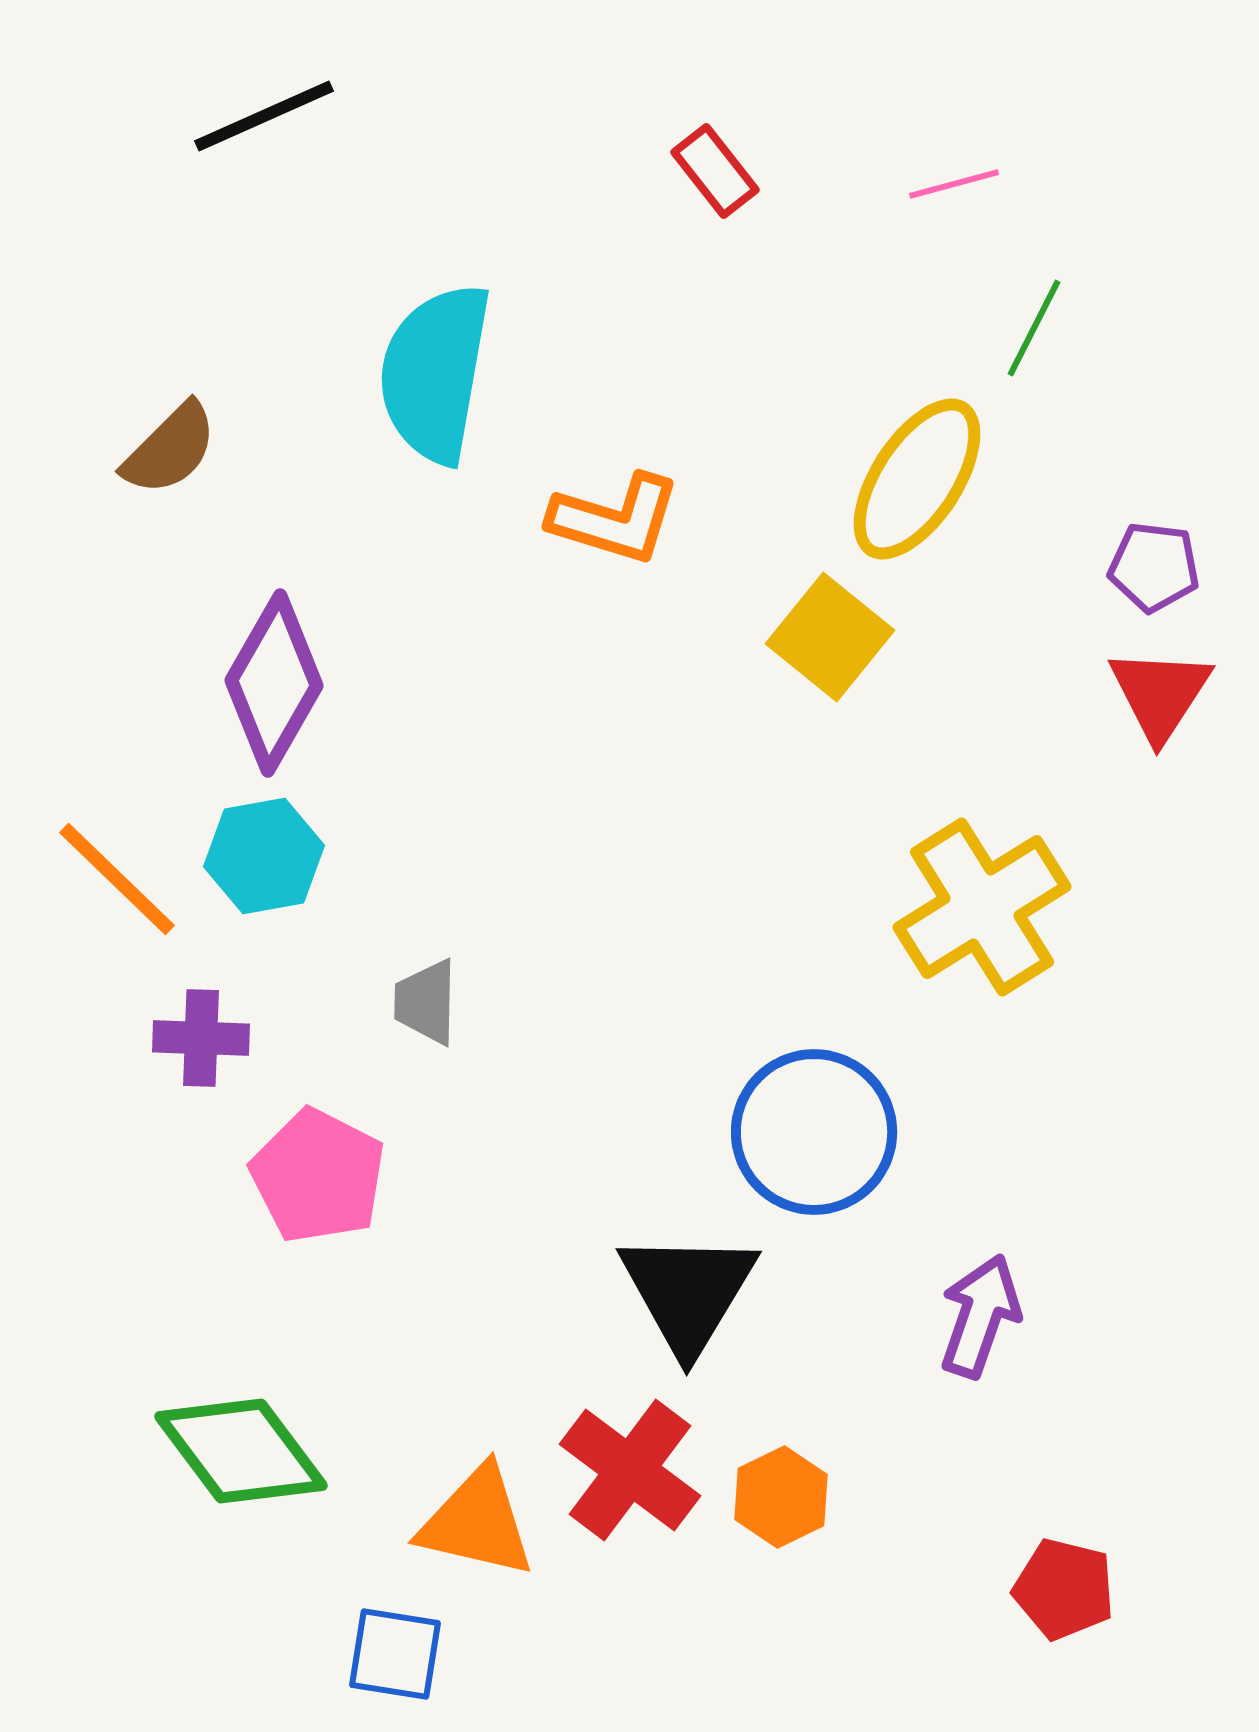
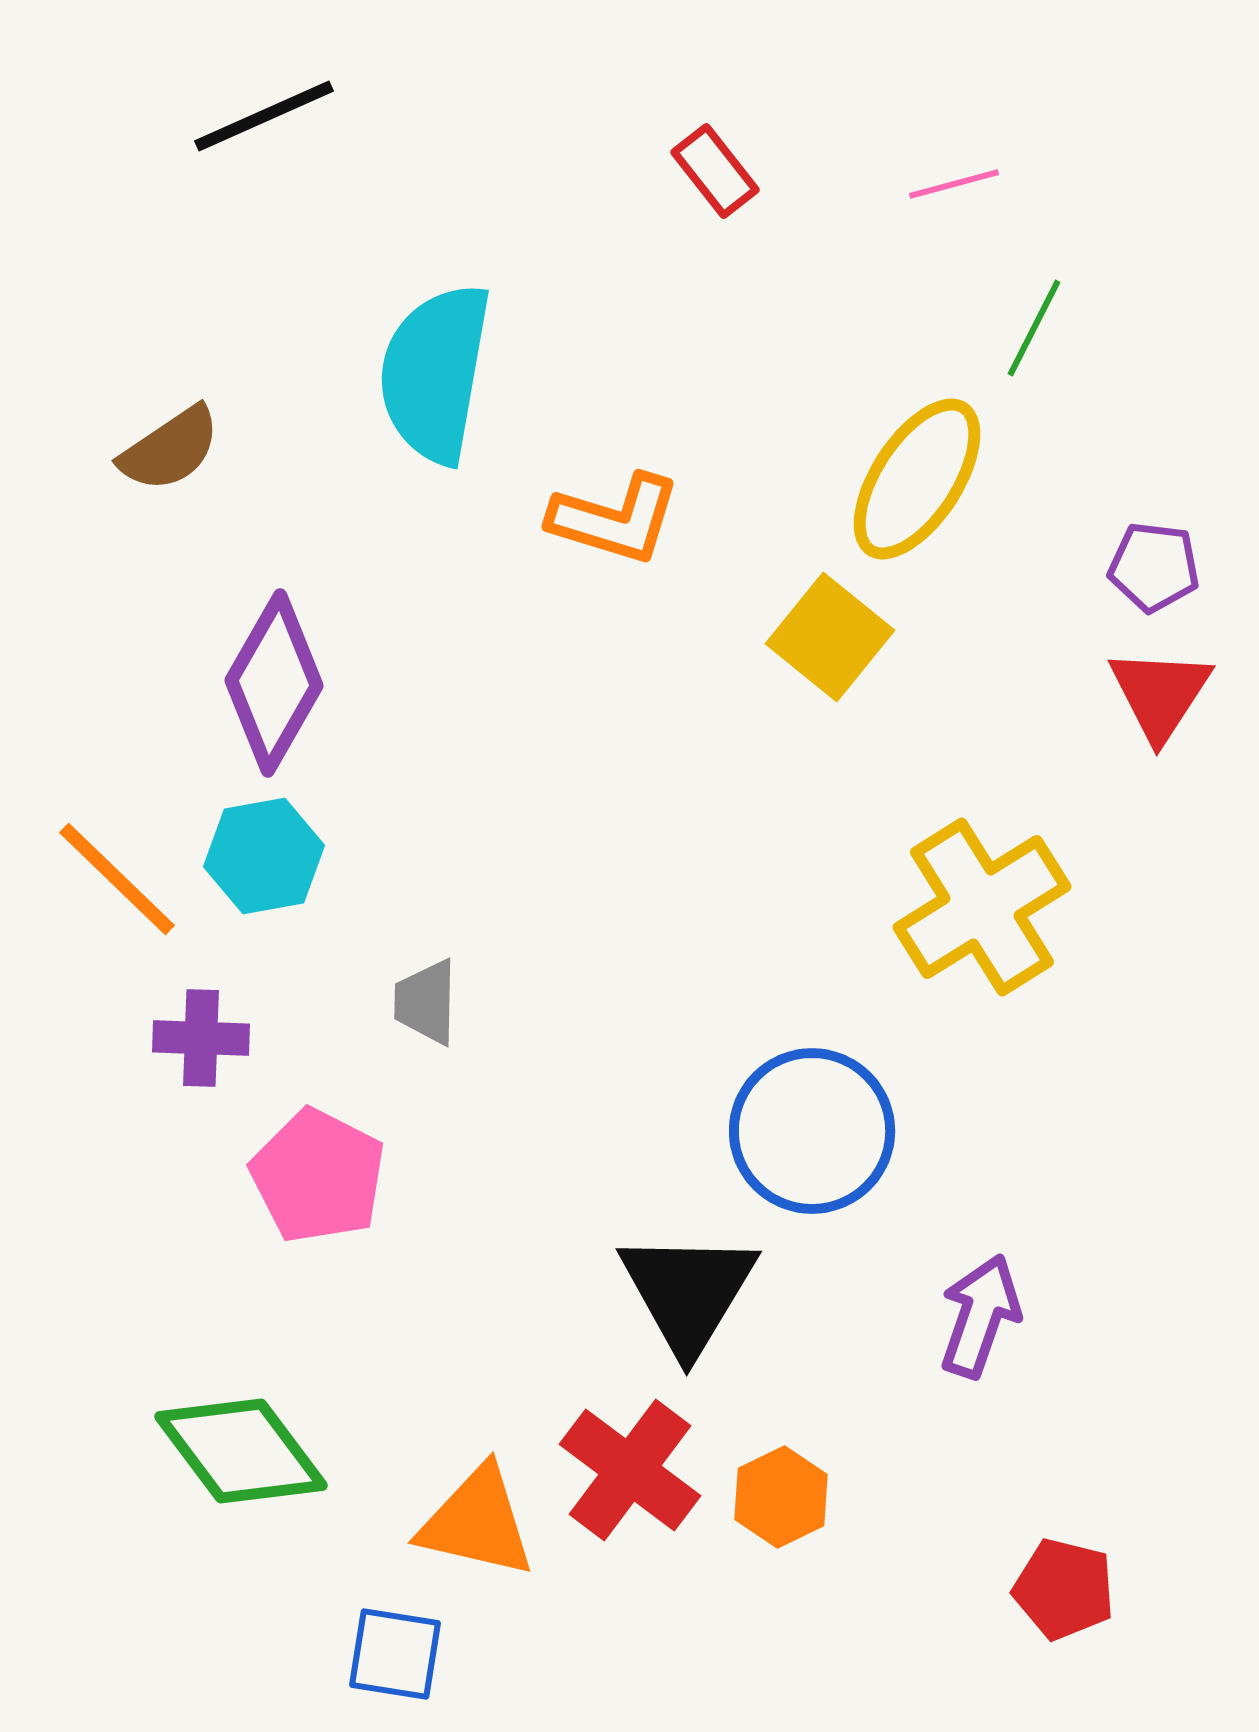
brown semicircle: rotated 11 degrees clockwise
blue circle: moved 2 px left, 1 px up
